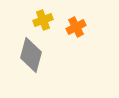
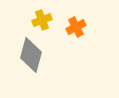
yellow cross: moved 1 px left
